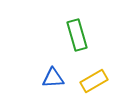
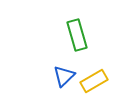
blue triangle: moved 11 px right, 2 px up; rotated 40 degrees counterclockwise
